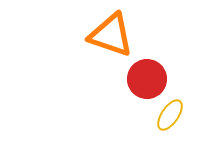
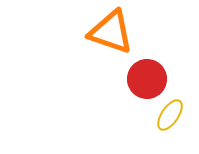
orange triangle: moved 3 px up
